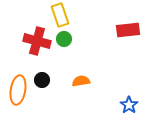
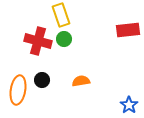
yellow rectangle: moved 1 px right
red cross: moved 1 px right
